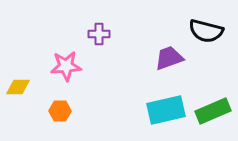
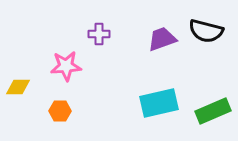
purple trapezoid: moved 7 px left, 19 px up
cyan rectangle: moved 7 px left, 7 px up
